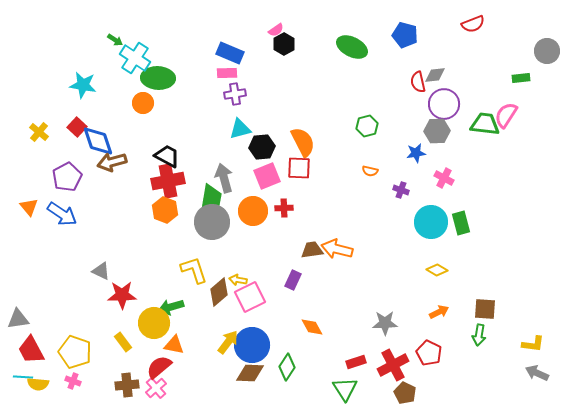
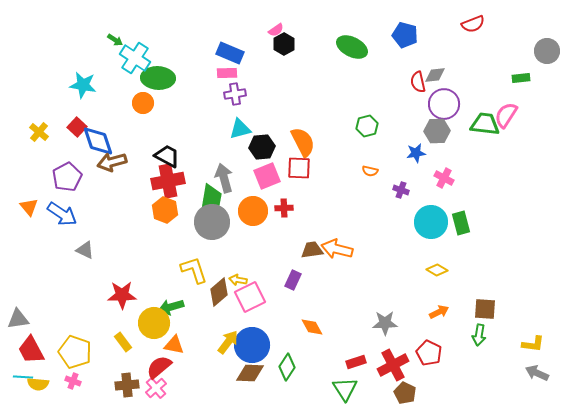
gray triangle at (101, 271): moved 16 px left, 21 px up
